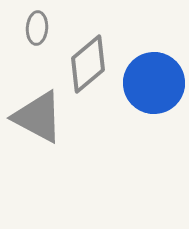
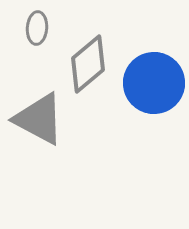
gray triangle: moved 1 px right, 2 px down
